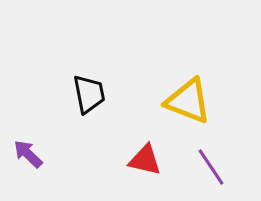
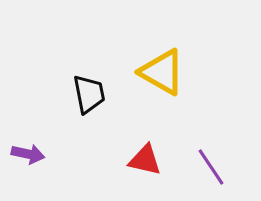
yellow triangle: moved 26 px left, 29 px up; rotated 9 degrees clockwise
purple arrow: rotated 148 degrees clockwise
